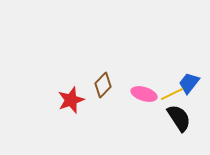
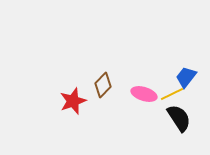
blue trapezoid: moved 3 px left, 6 px up
red star: moved 2 px right, 1 px down
